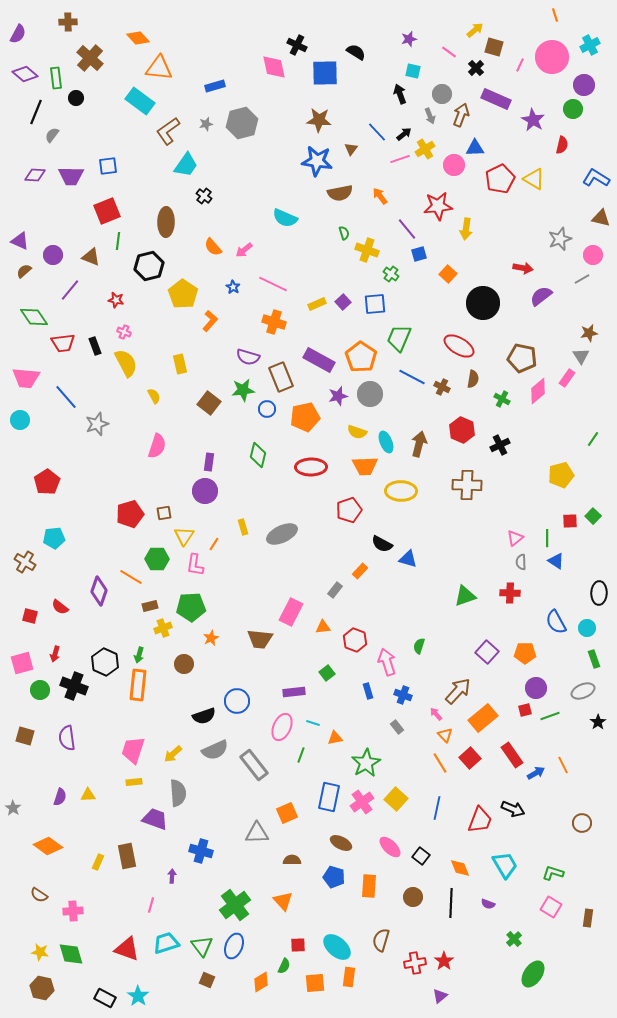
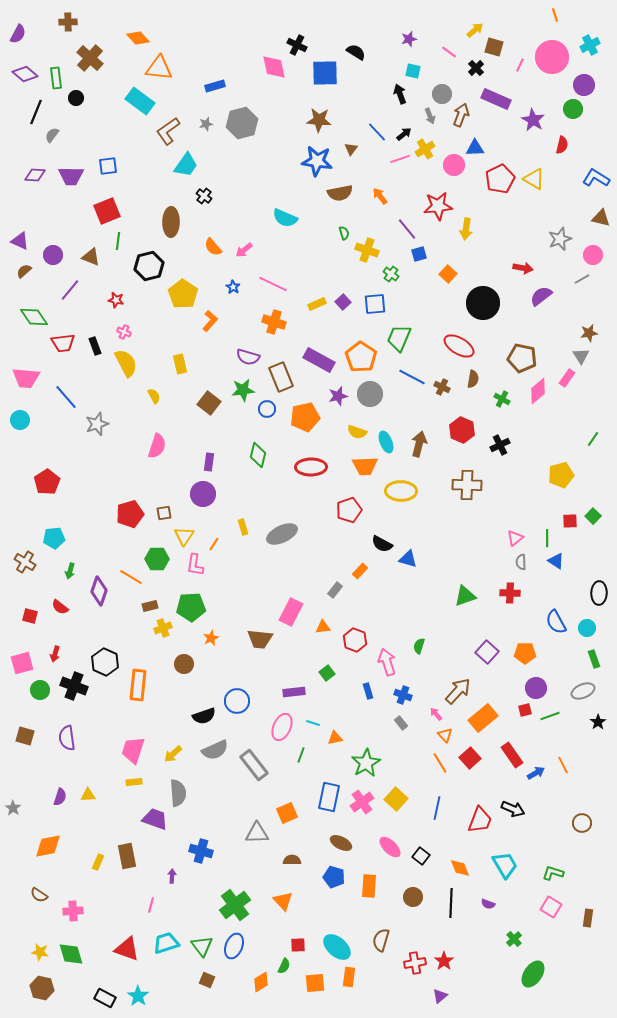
brown ellipse at (166, 222): moved 5 px right
purple circle at (205, 491): moved 2 px left, 3 px down
green arrow at (139, 655): moved 69 px left, 84 px up
gray rectangle at (397, 727): moved 4 px right, 4 px up
orange diamond at (48, 846): rotated 48 degrees counterclockwise
